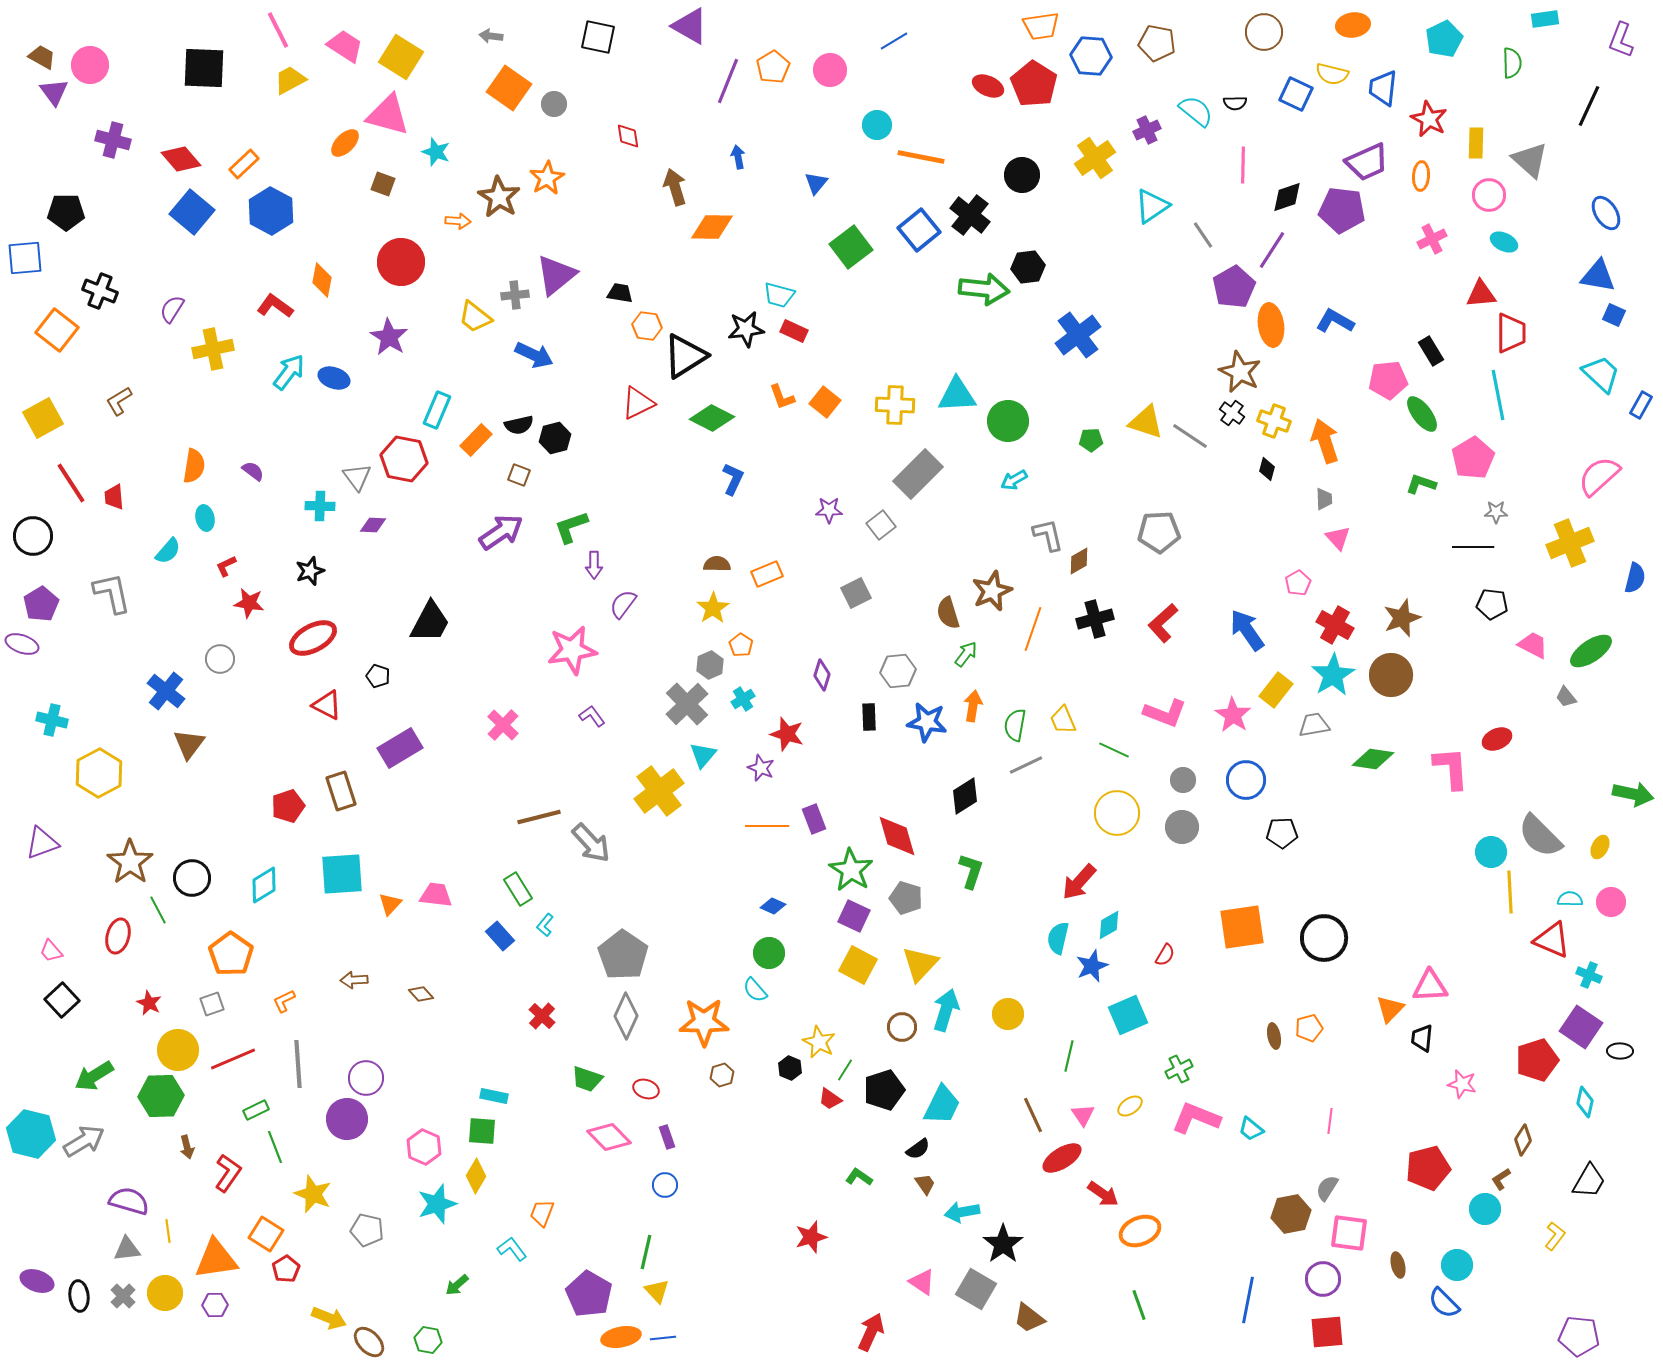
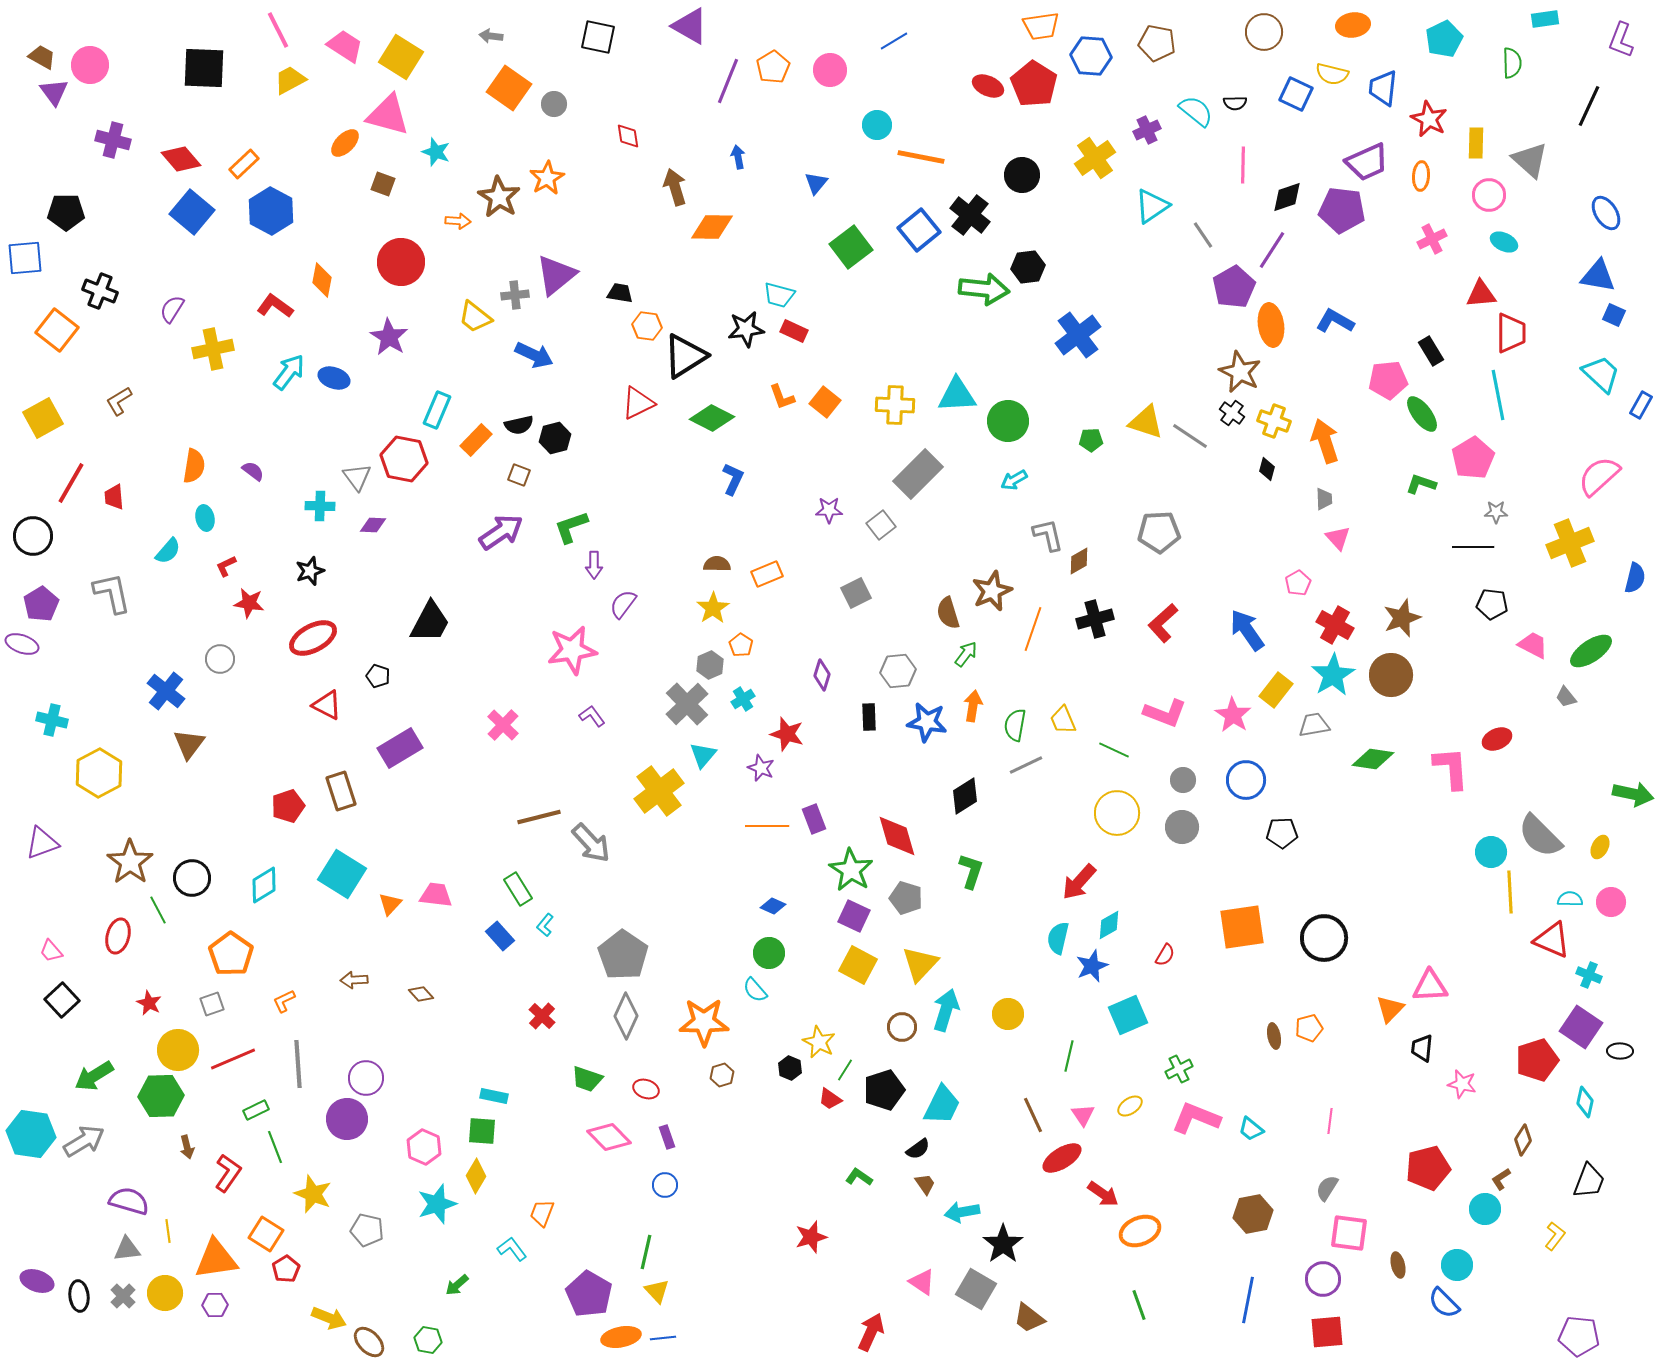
red line at (71, 483): rotated 63 degrees clockwise
cyan square at (342, 874): rotated 36 degrees clockwise
black trapezoid at (1422, 1038): moved 10 px down
cyan hexagon at (31, 1134): rotated 6 degrees counterclockwise
black trapezoid at (1589, 1181): rotated 9 degrees counterclockwise
brown hexagon at (1291, 1214): moved 38 px left
